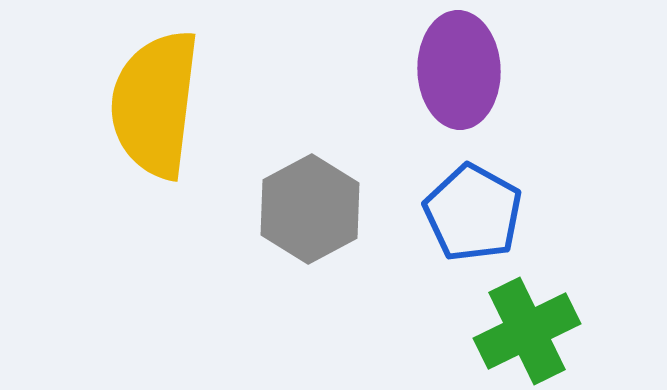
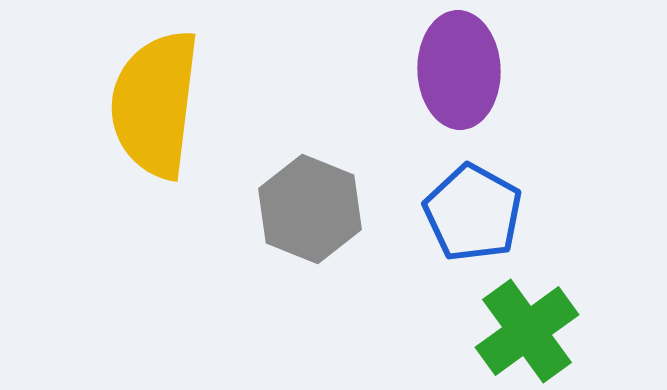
gray hexagon: rotated 10 degrees counterclockwise
green cross: rotated 10 degrees counterclockwise
